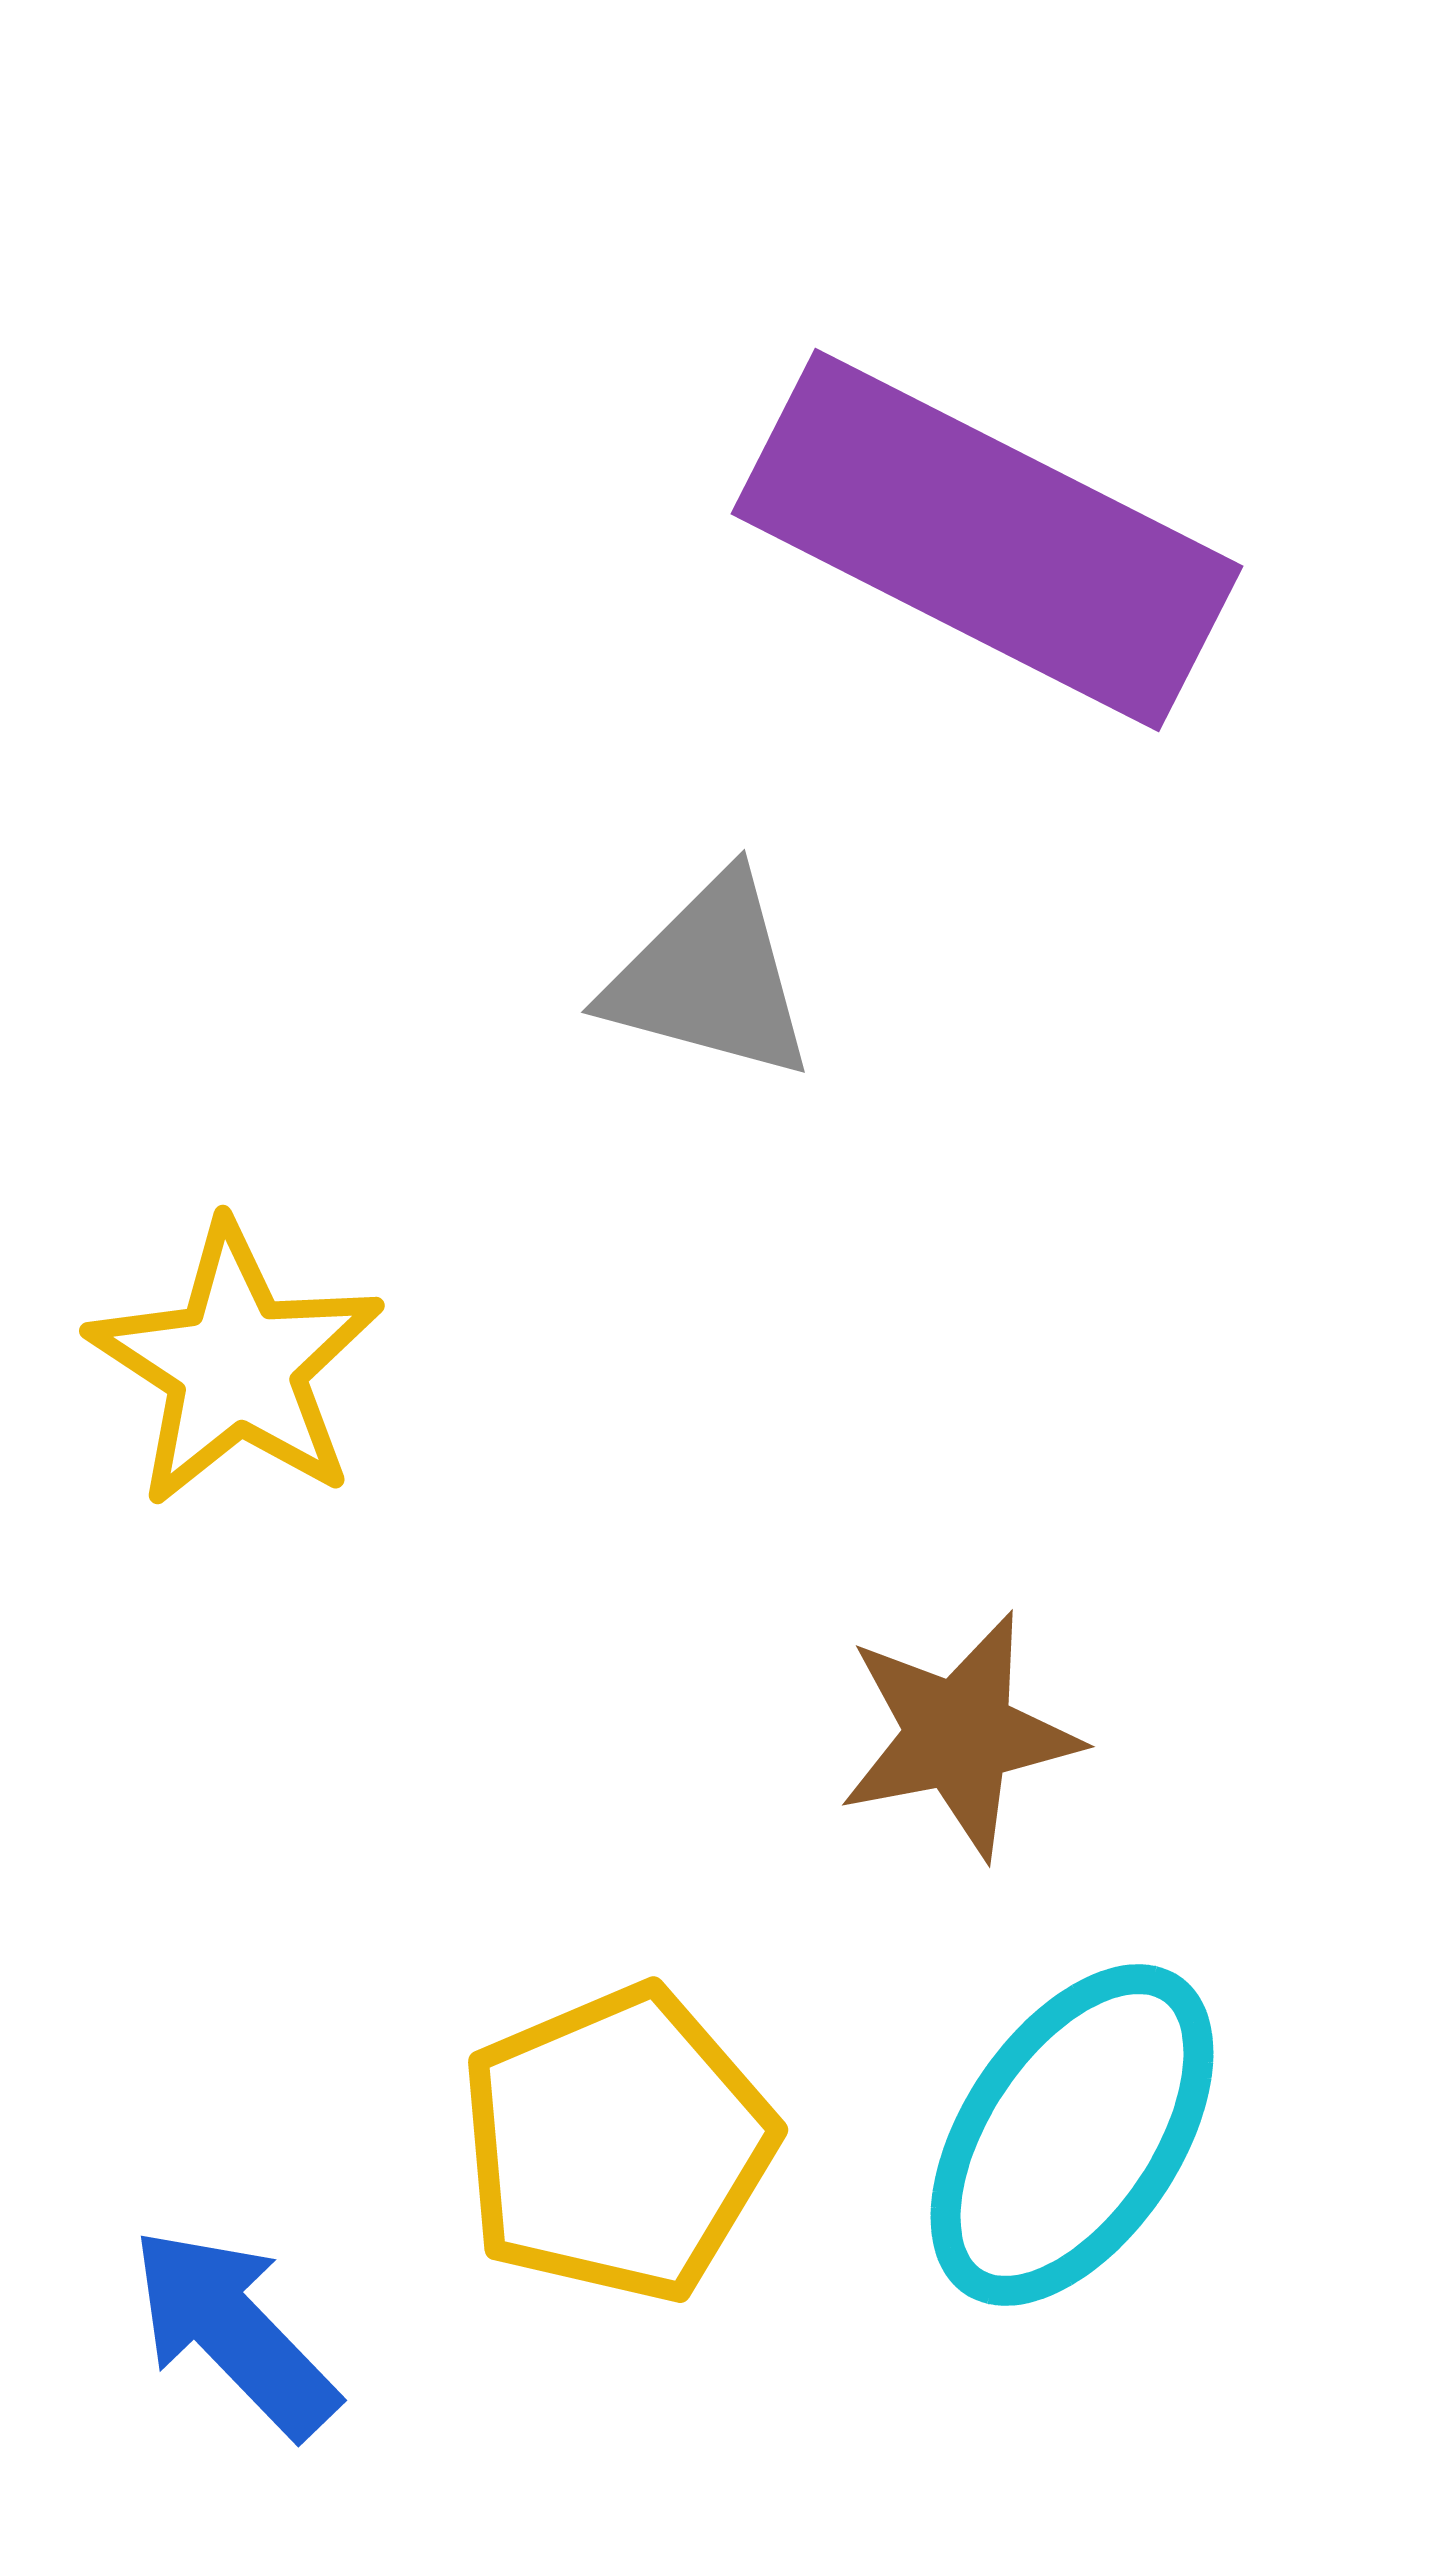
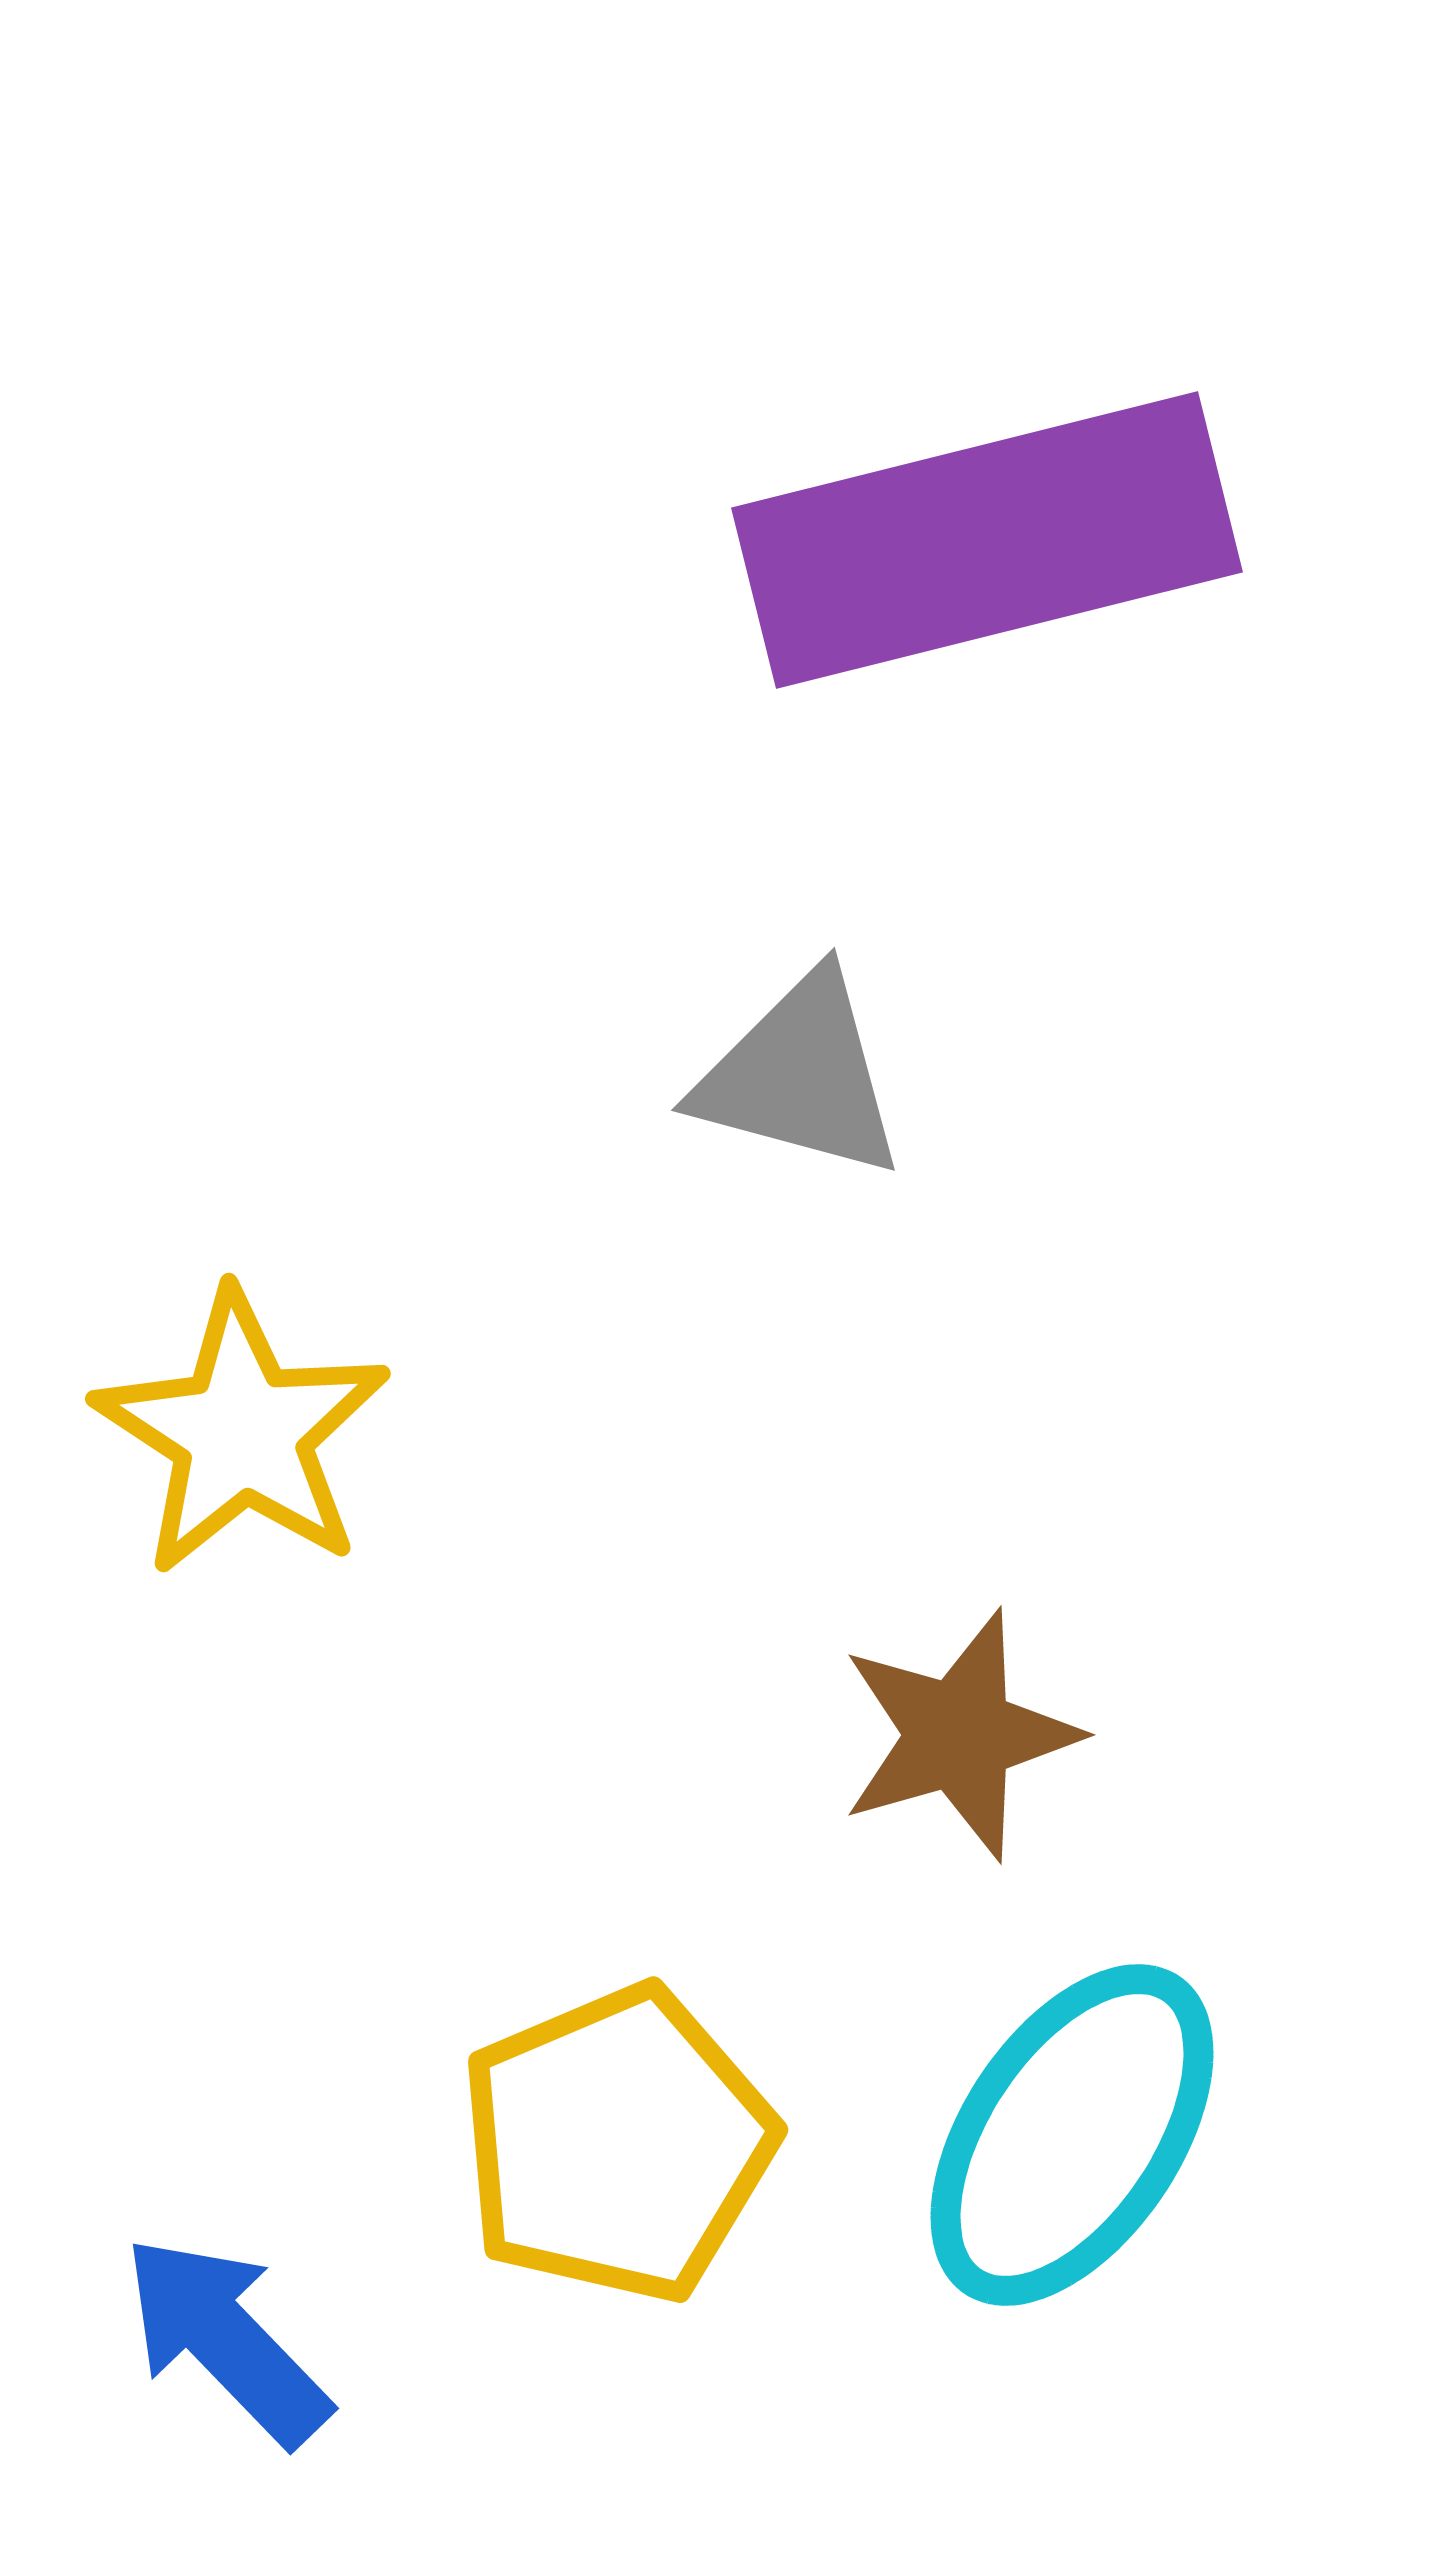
purple rectangle: rotated 41 degrees counterclockwise
gray triangle: moved 90 px right, 98 px down
yellow star: moved 6 px right, 68 px down
brown star: rotated 5 degrees counterclockwise
blue arrow: moved 8 px left, 8 px down
